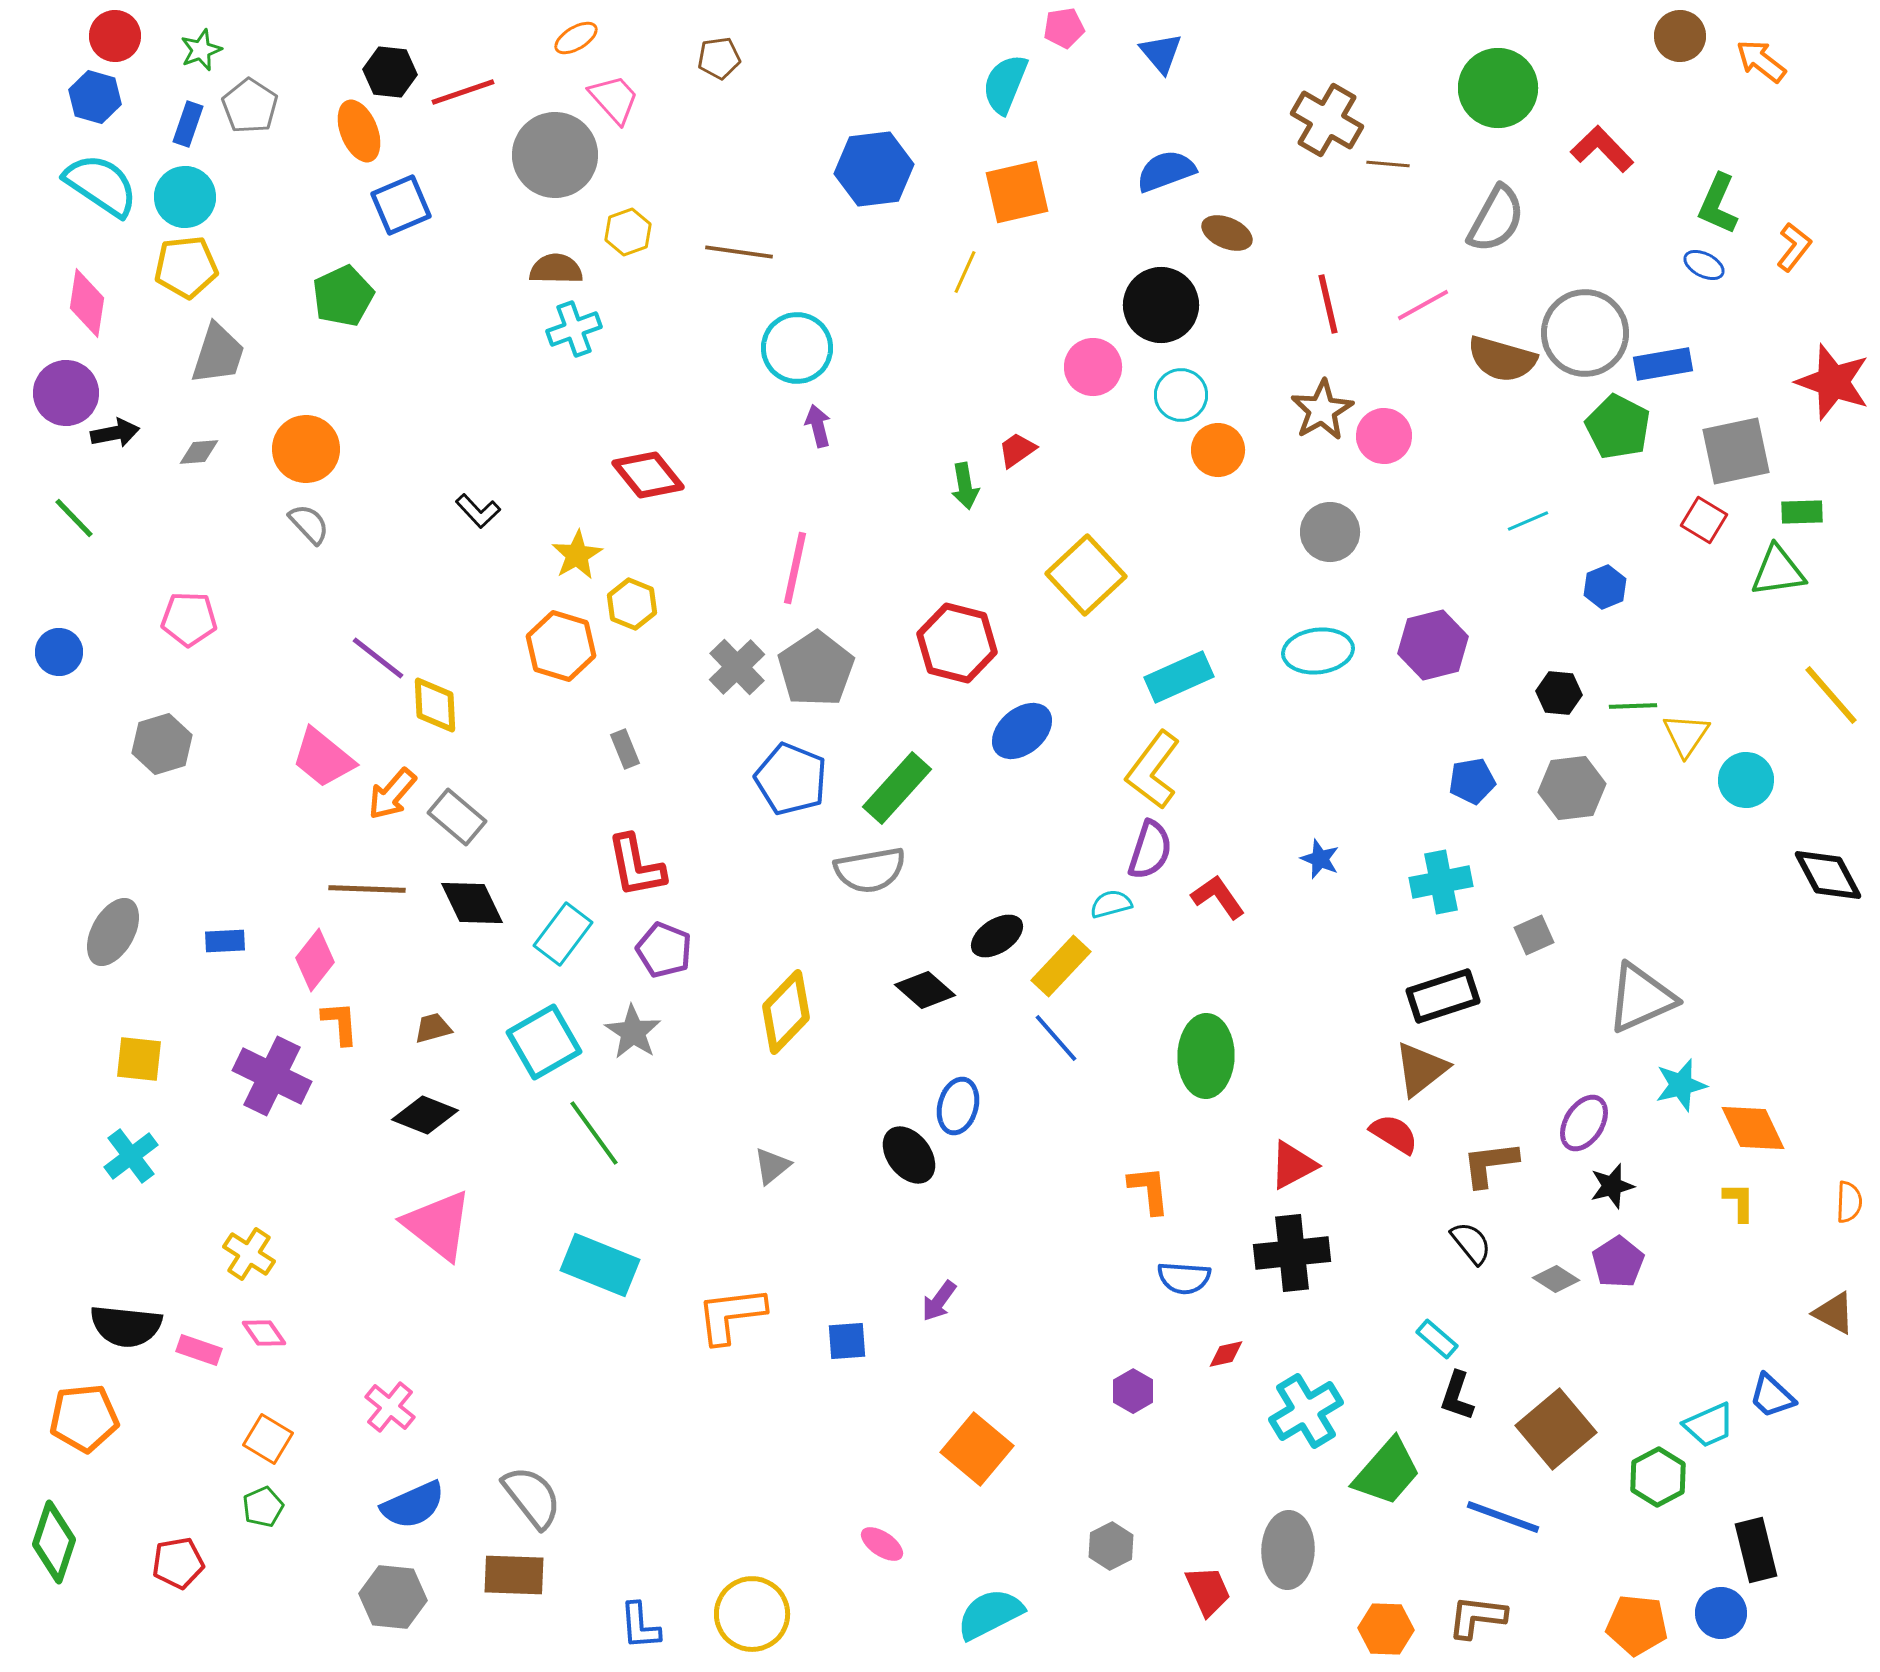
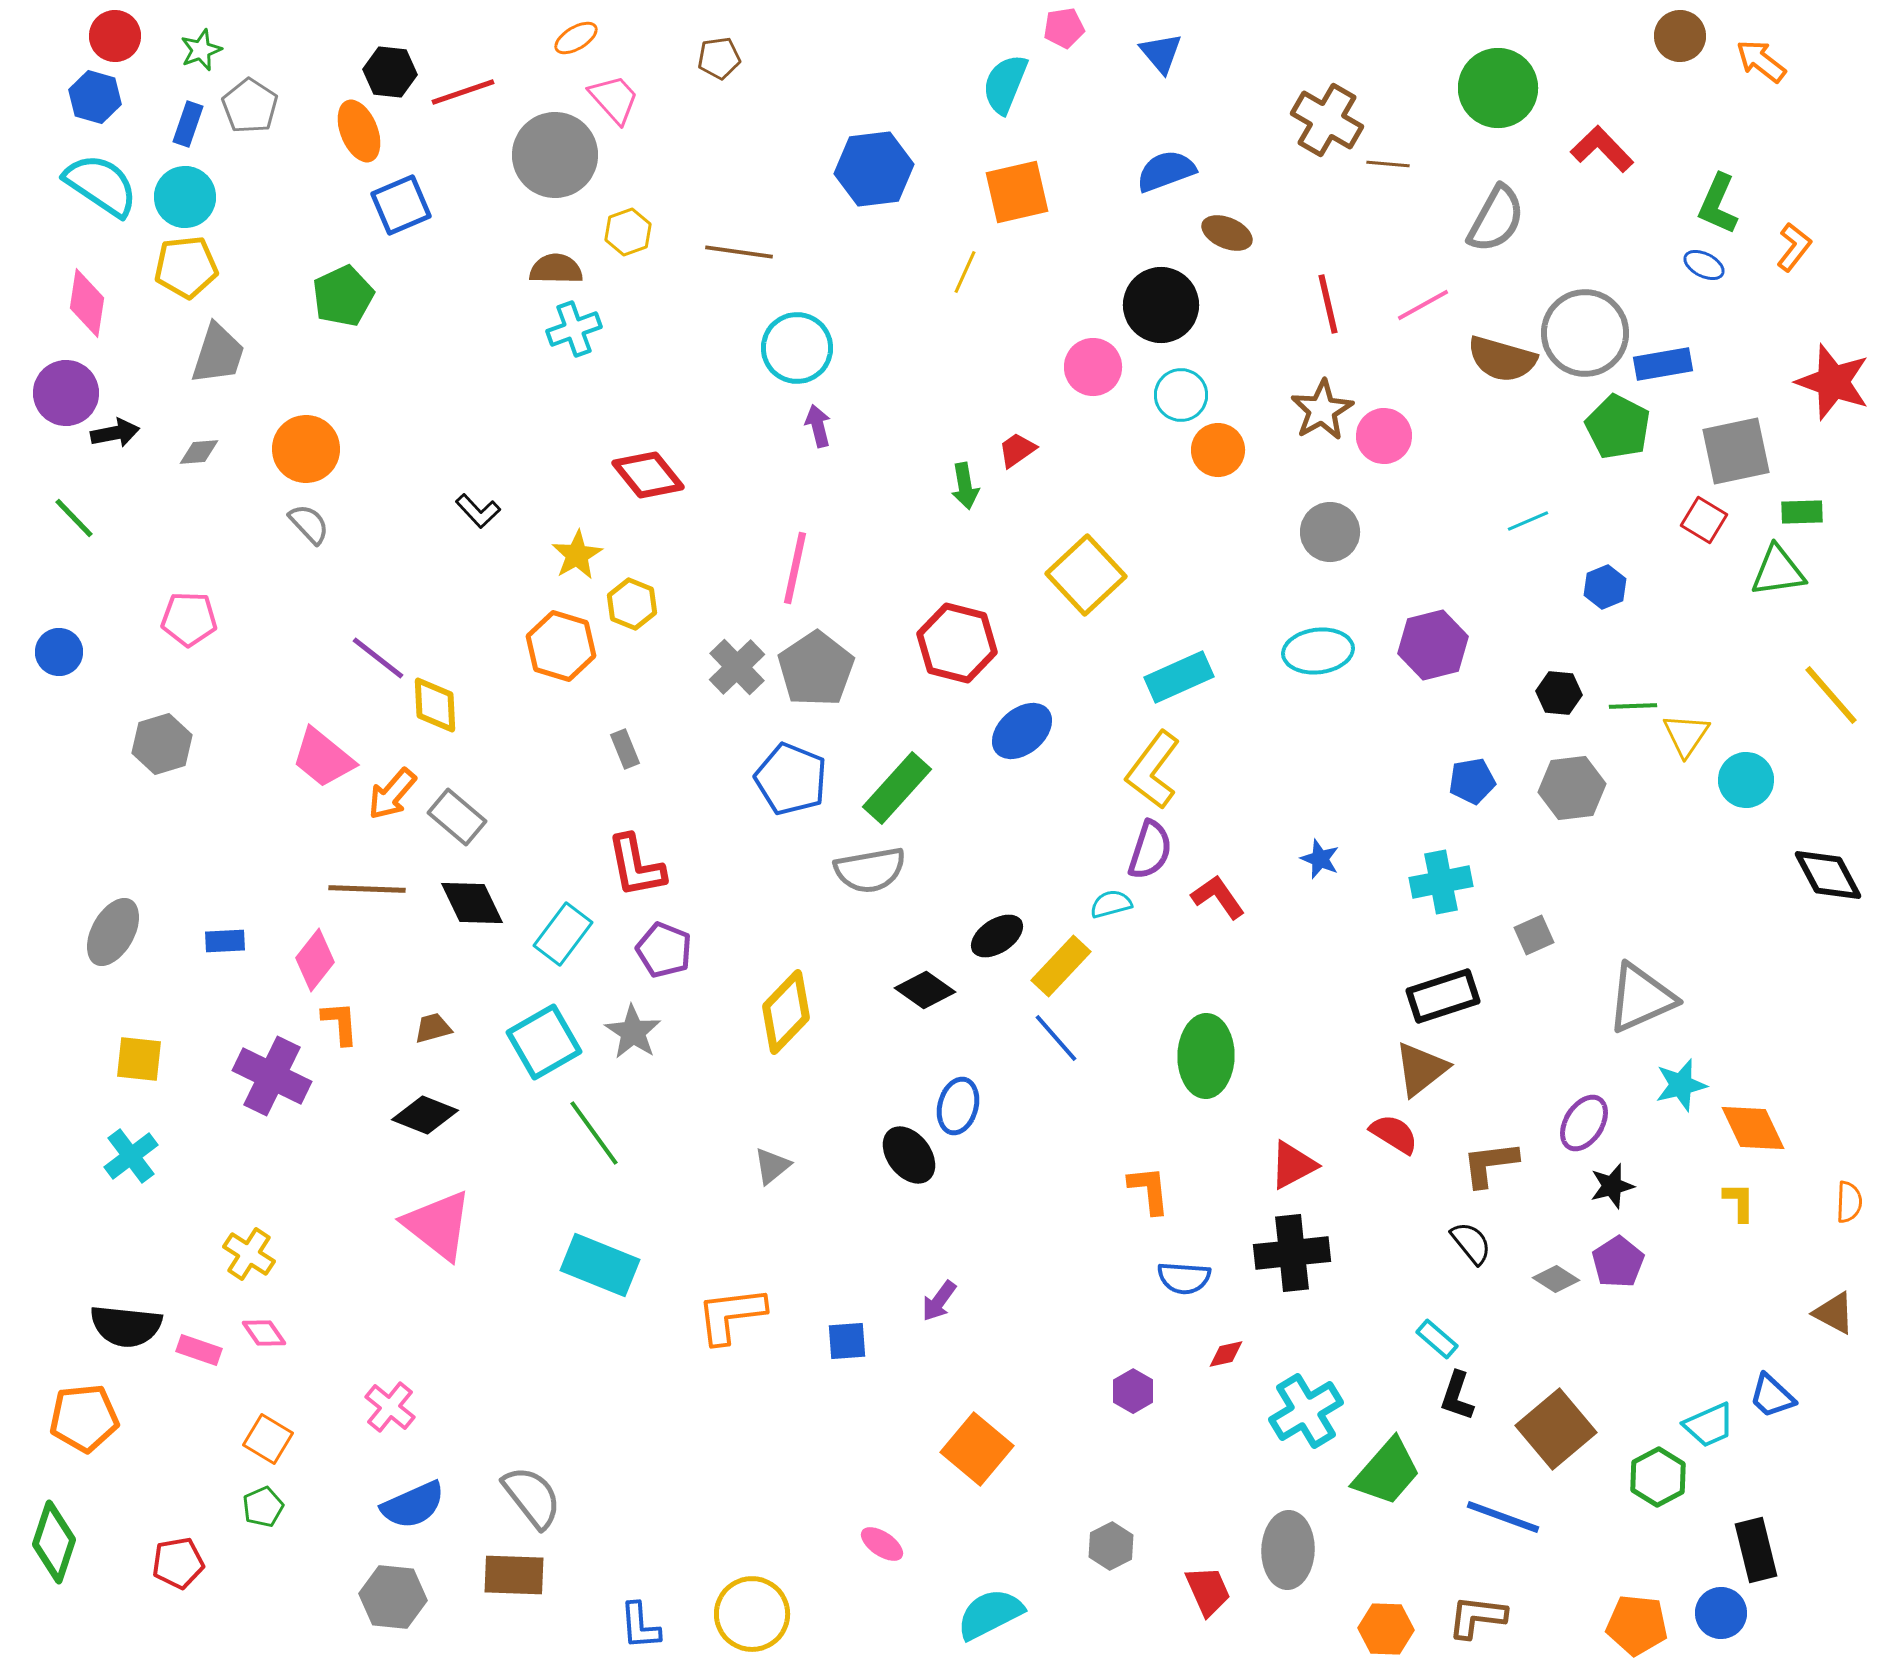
black diamond at (925, 990): rotated 6 degrees counterclockwise
